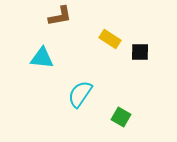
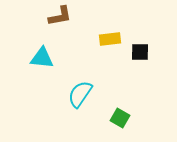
yellow rectangle: rotated 40 degrees counterclockwise
green square: moved 1 px left, 1 px down
